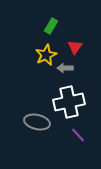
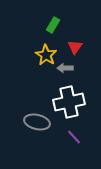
green rectangle: moved 2 px right, 1 px up
yellow star: rotated 15 degrees counterclockwise
purple line: moved 4 px left, 2 px down
